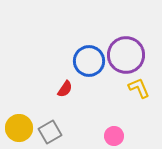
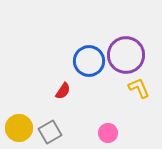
red semicircle: moved 2 px left, 2 px down
pink circle: moved 6 px left, 3 px up
